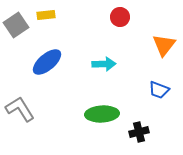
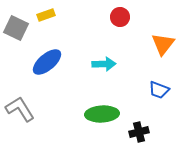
yellow rectangle: rotated 12 degrees counterclockwise
gray square: moved 3 px down; rotated 30 degrees counterclockwise
orange triangle: moved 1 px left, 1 px up
